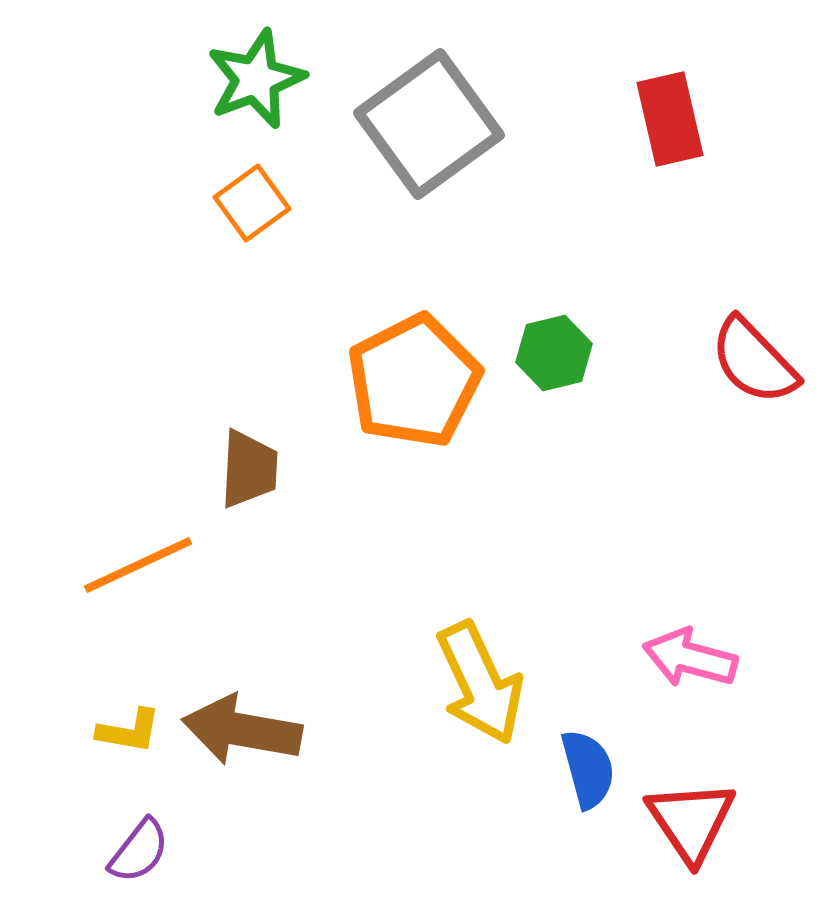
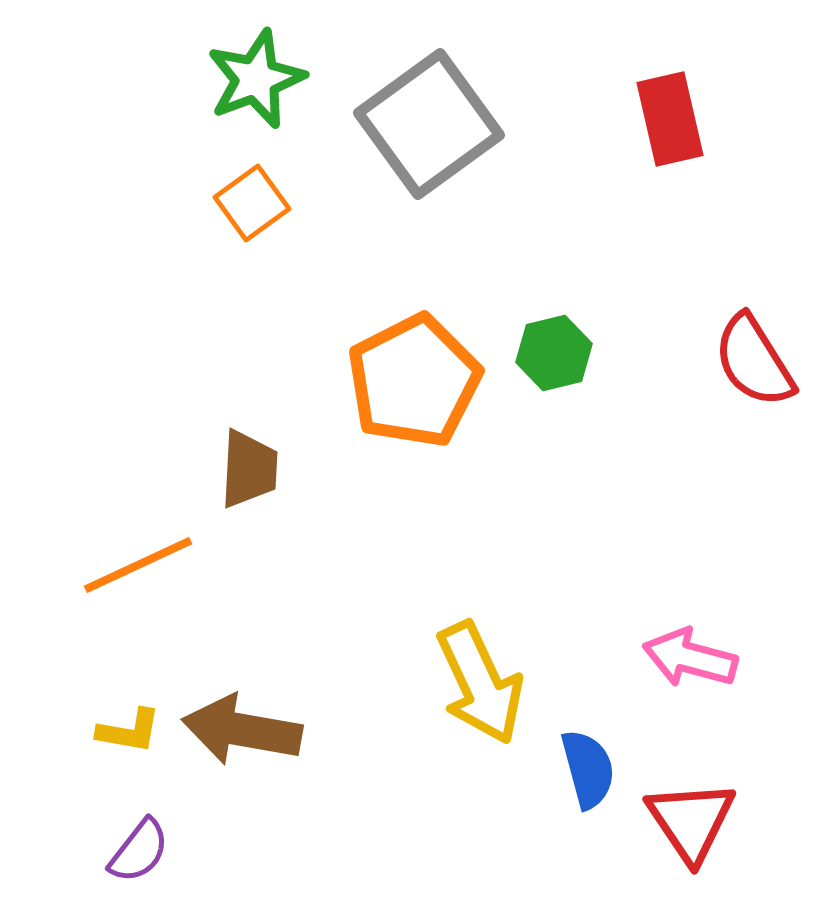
red semicircle: rotated 12 degrees clockwise
